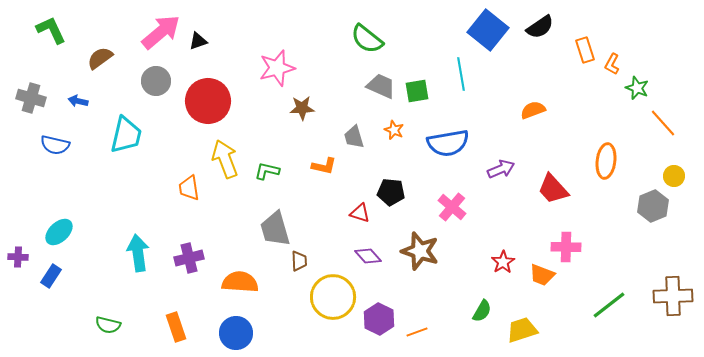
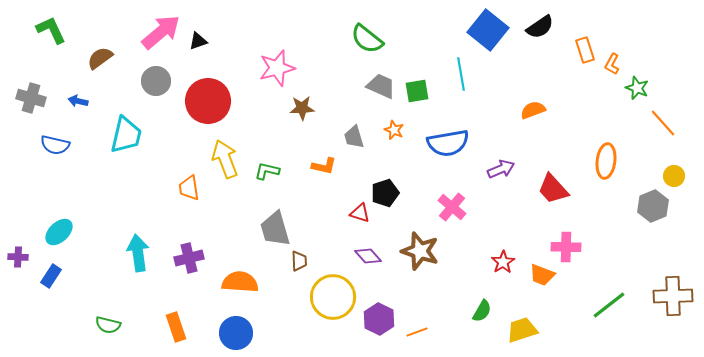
black pentagon at (391, 192): moved 6 px left, 1 px down; rotated 24 degrees counterclockwise
